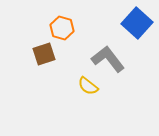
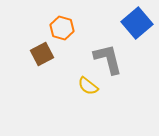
blue square: rotated 8 degrees clockwise
brown square: moved 2 px left; rotated 10 degrees counterclockwise
gray L-shape: rotated 24 degrees clockwise
